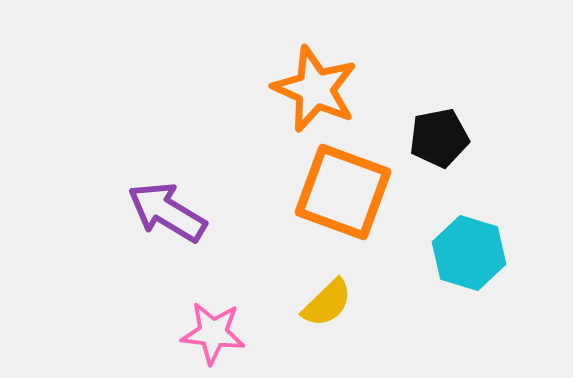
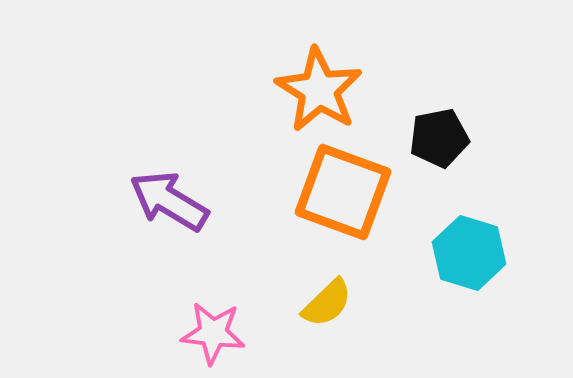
orange star: moved 4 px right, 1 px down; rotated 8 degrees clockwise
purple arrow: moved 2 px right, 11 px up
